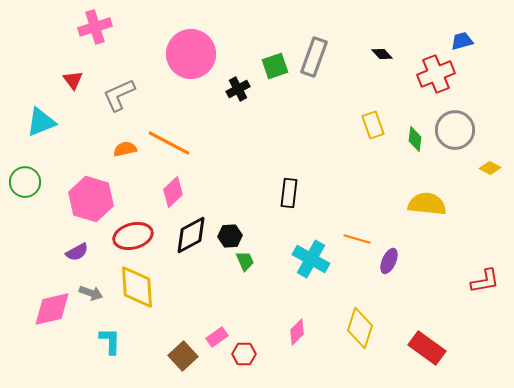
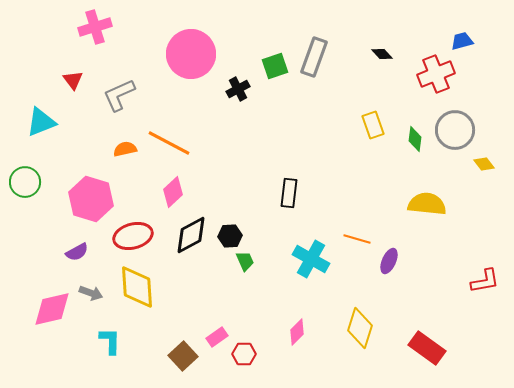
yellow diamond at (490, 168): moved 6 px left, 4 px up; rotated 25 degrees clockwise
